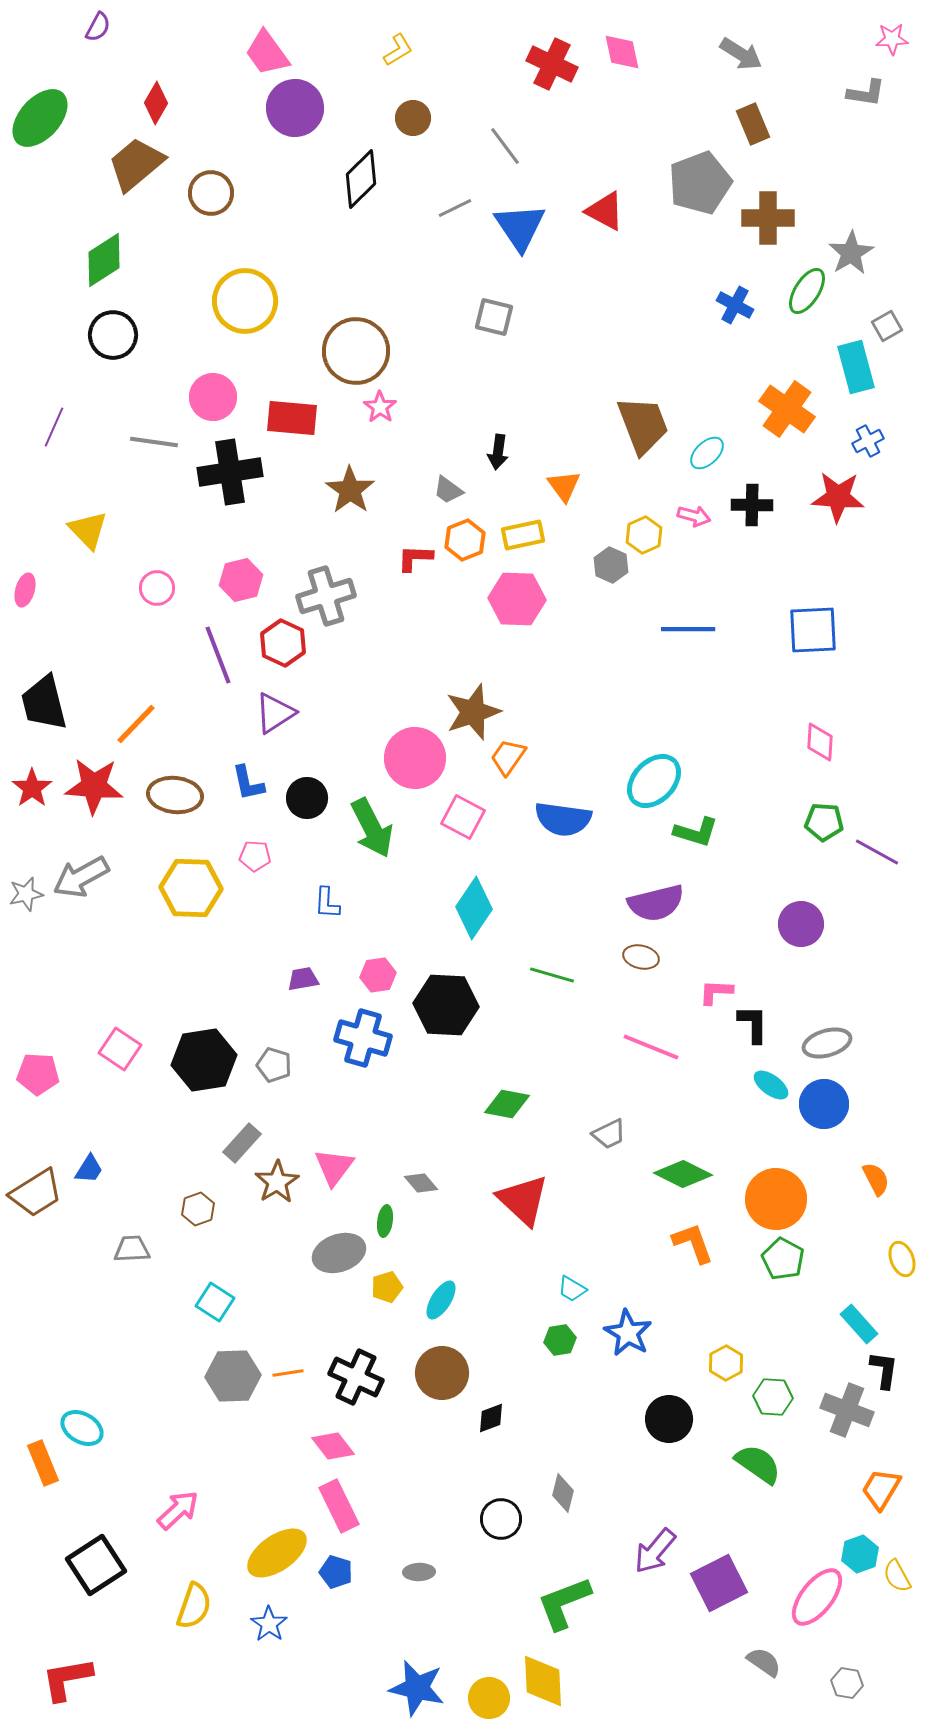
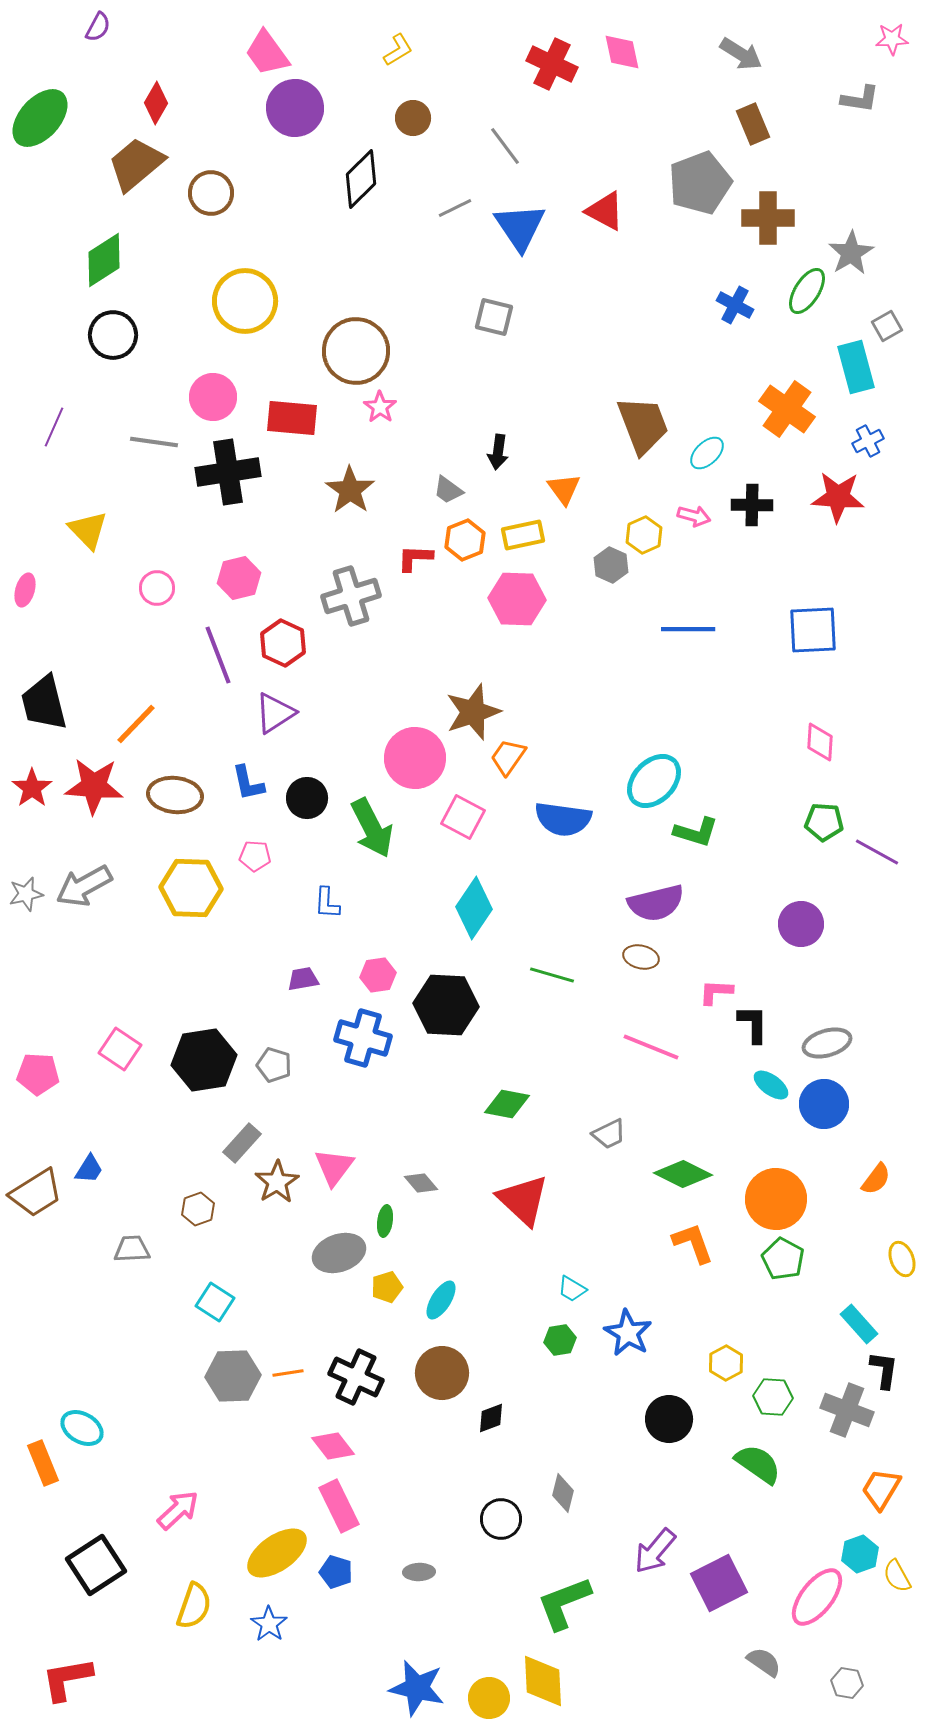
gray L-shape at (866, 93): moved 6 px left, 6 px down
black cross at (230, 472): moved 2 px left
orange triangle at (564, 486): moved 3 px down
pink hexagon at (241, 580): moved 2 px left, 2 px up
gray cross at (326, 596): moved 25 px right
gray arrow at (81, 877): moved 3 px right, 9 px down
orange semicircle at (876, 1179): rotated 64 degrees clockwise
